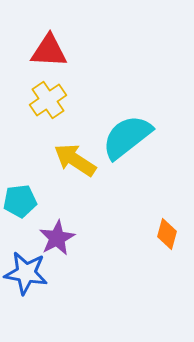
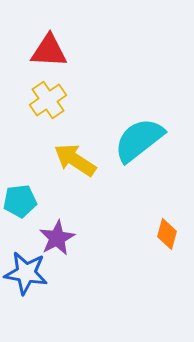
cyan semicircle: moved 12 px right, 3 px down
